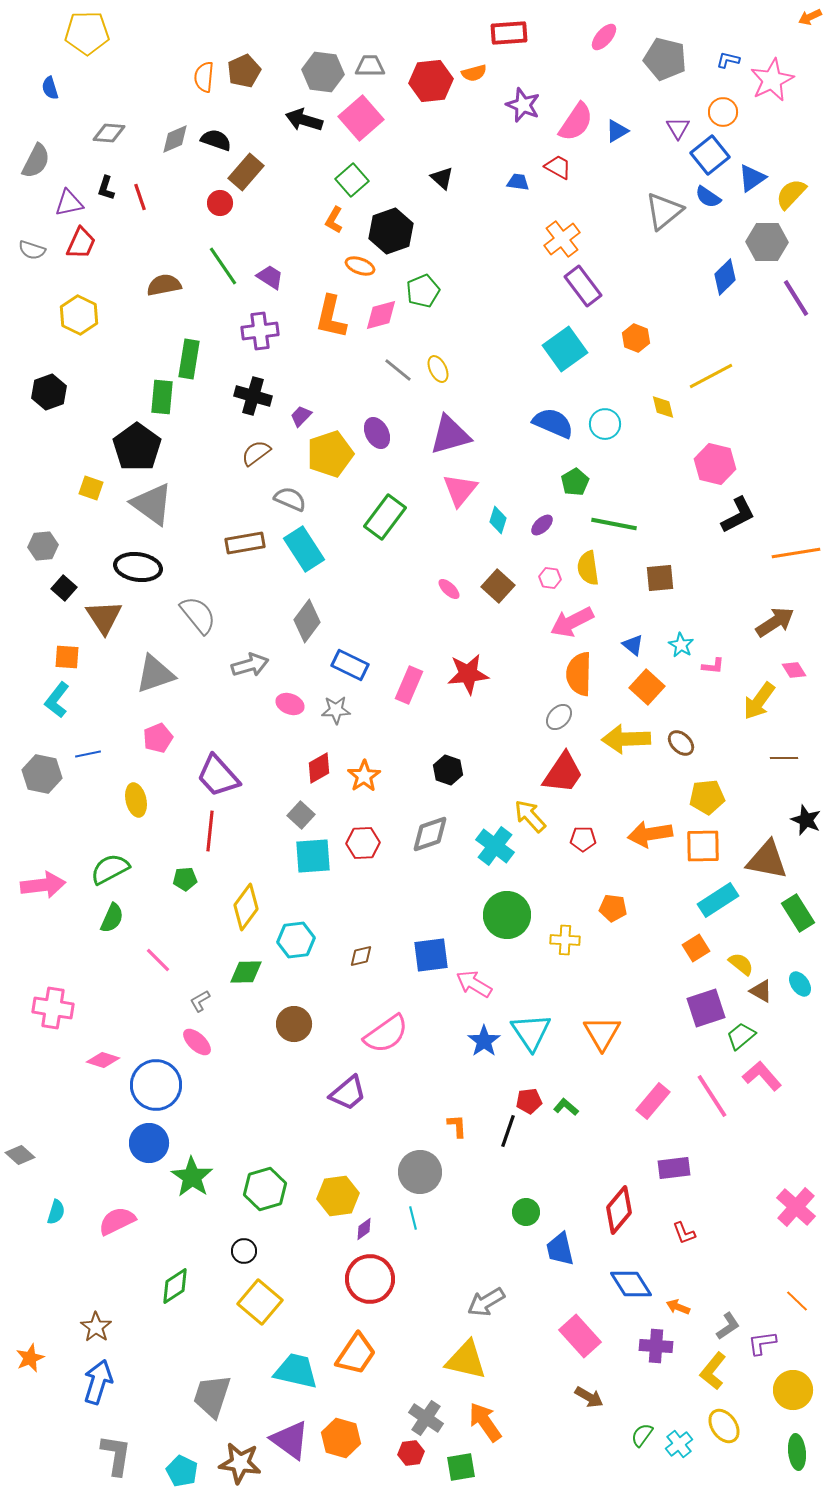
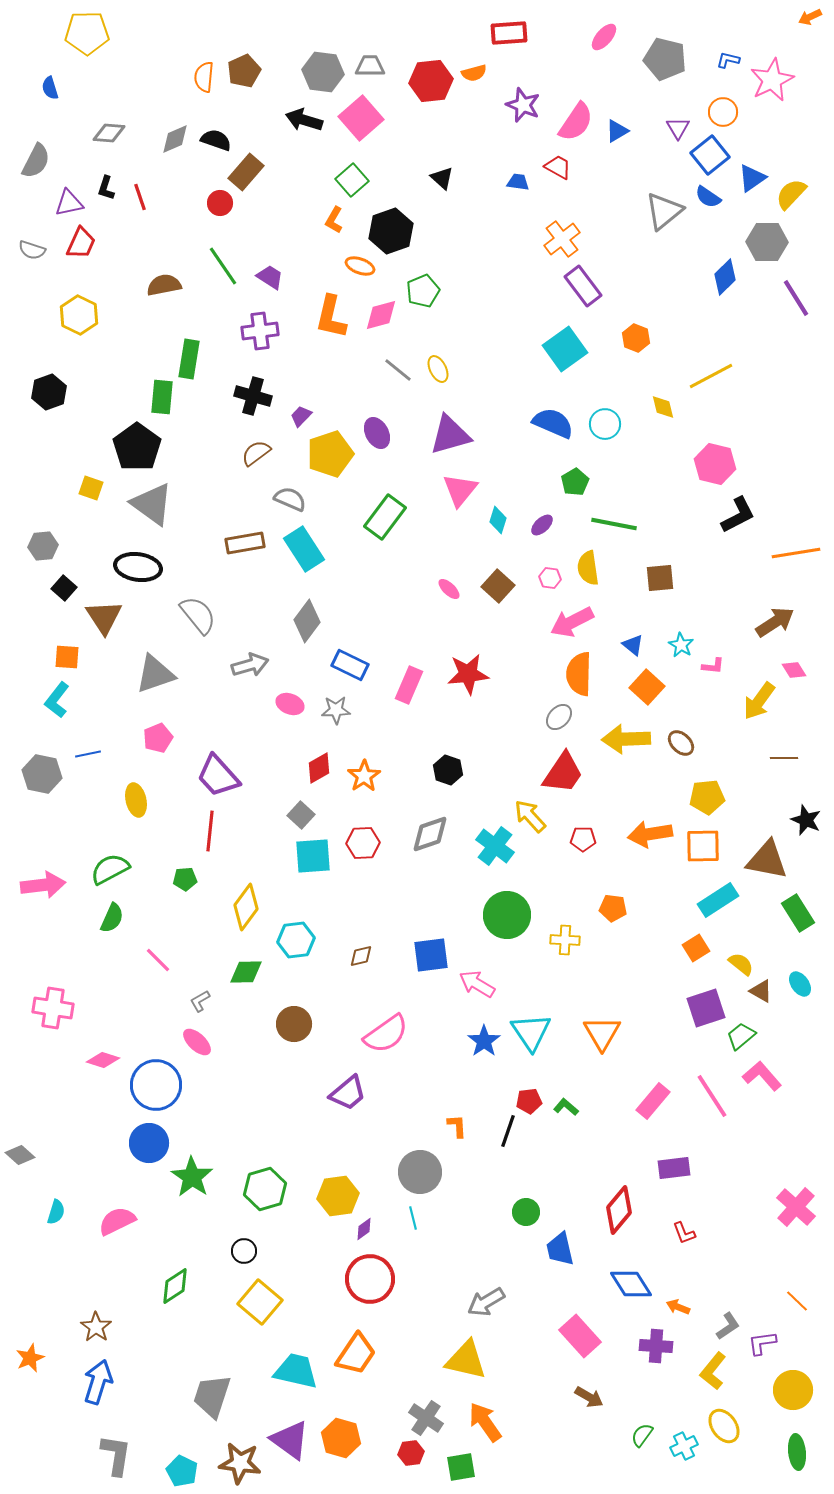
pink arrow at (474, 984): moved 3 px right
cyan cross at (679, 1444): moved 5 px right, 2 px down; rotated 12 degrees clockwise
